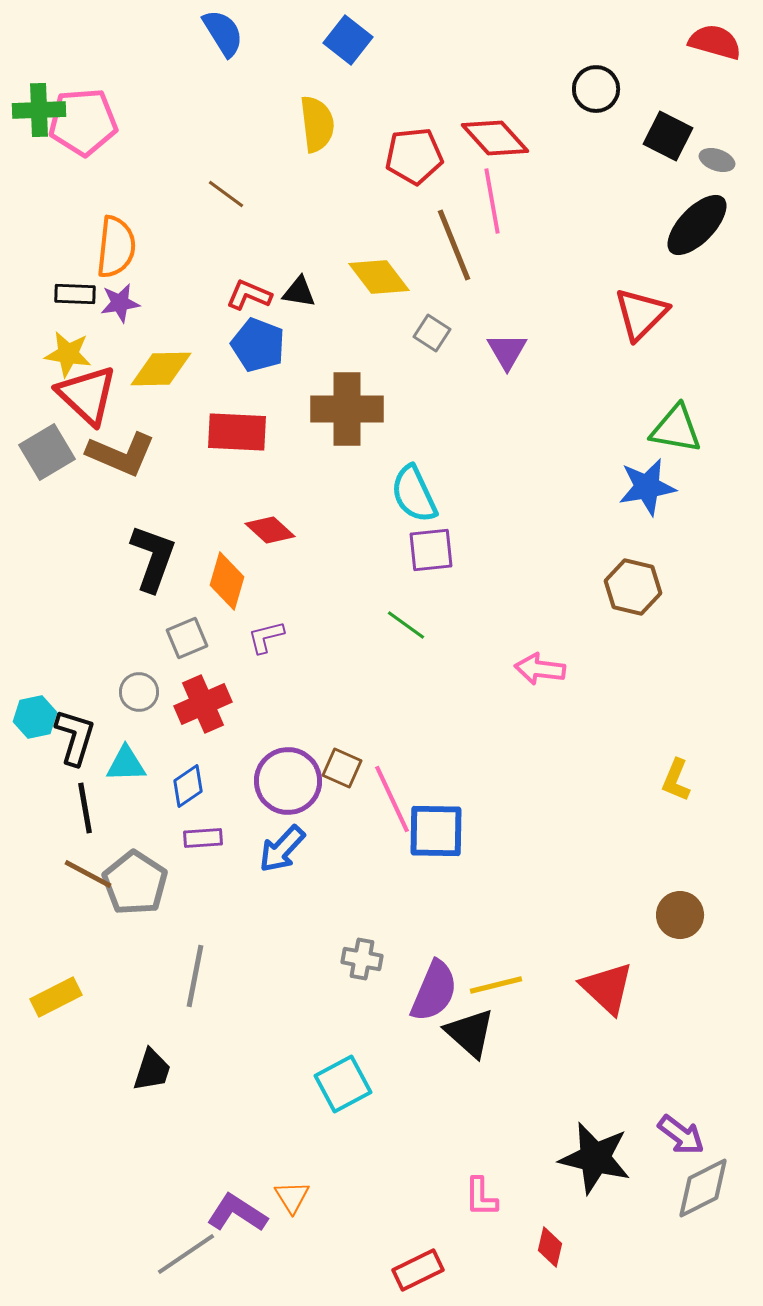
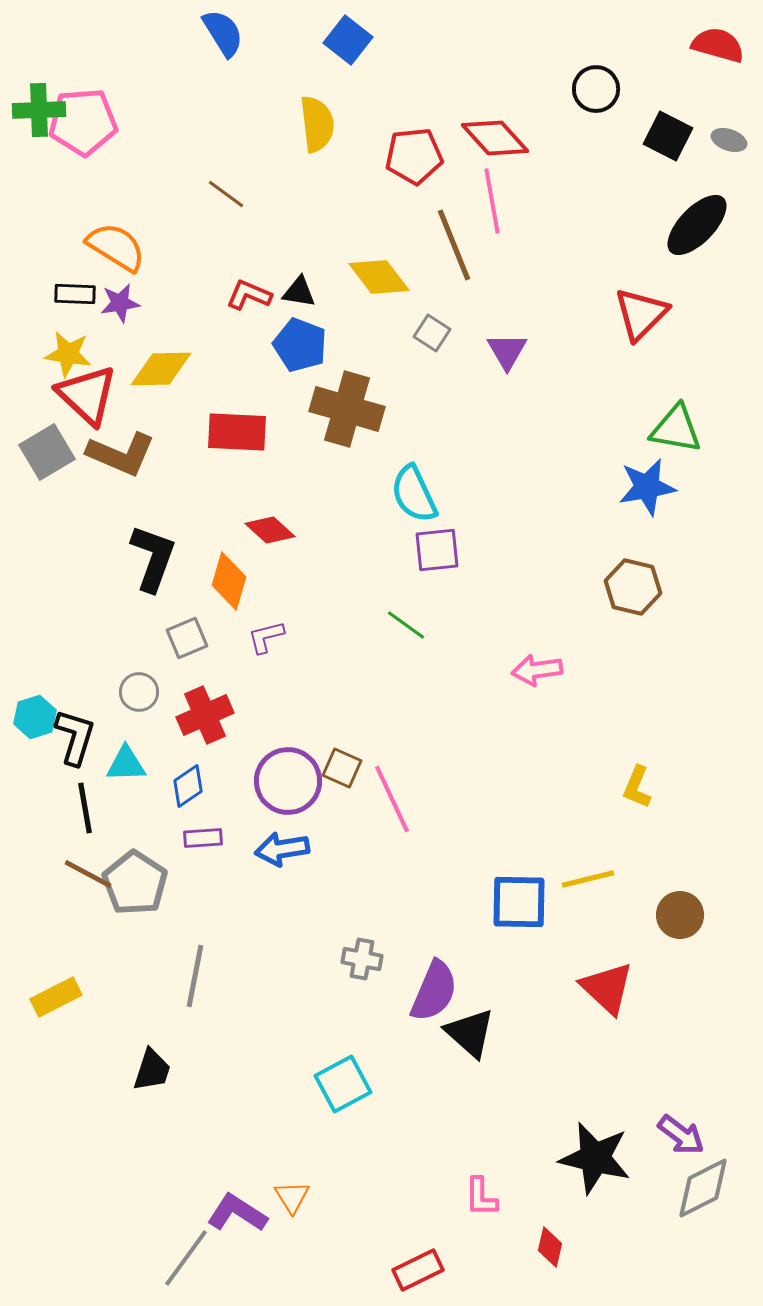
red semicircle at (715, 42): moved 3 px right, 3 px down
gray ellipse at (717, 160): moved 12 px right, 20 px up
orange semicircle at (116, 247): rotated 64 degrees counterclockwise
blue pentagon at (258, 345): moved 42 px right
brown cross at (347, 409): rotated 16 degrees clockwise
purple square at (431, 550): moved 6 px right
orange diamond at (227, 581): moved 2 px right
pink arrow at (540, 669): moved 3 px left, 1 px down; rotated 15 degrees counterclockwise
red cross at (203, 704): moved 2 px right, 11 px down
cyan hexagon at (35, 717): rotated 6 degrees counterclockwise
yellow L-shape at (676, 780): moved 39 px left, 7 px down
blue square at (436, 831): moved 83 px right, 71 px down
blue arrow at (282, 849): rotated 38 degrees clockwise
yellow line at (496, 985): moved 92 px right, 106 px up
gray line at (186, 1254): moved 4 px down; rotated 20 degrees counterclockwise
